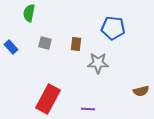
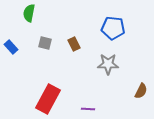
brown rectangle: moved 2 px left; rotated 32 degrees counterclockwise
gray star: moved 10 px right, 1 px down
brown semicircle: rotated 49 degrees counterclockwise
